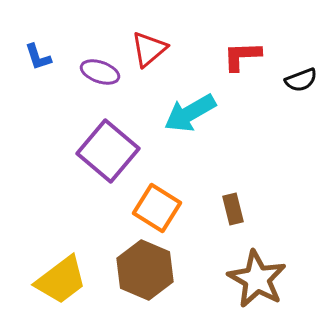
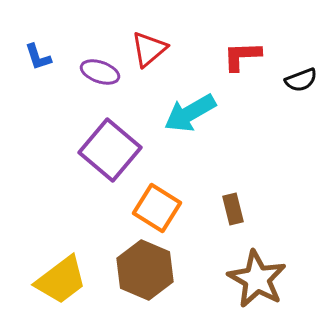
purple square: moved 2 px right, 1 px up
